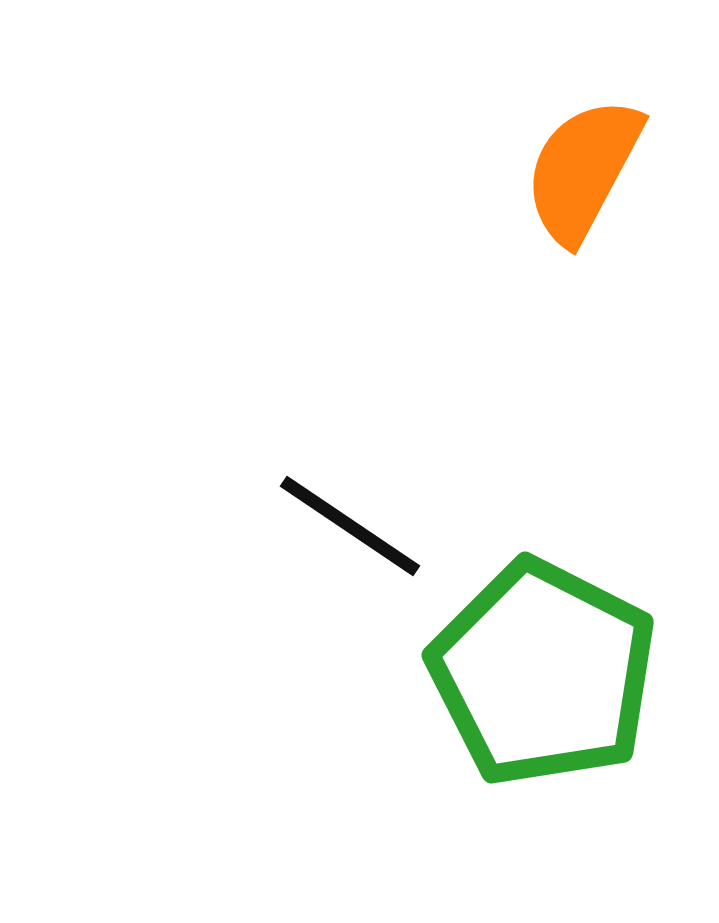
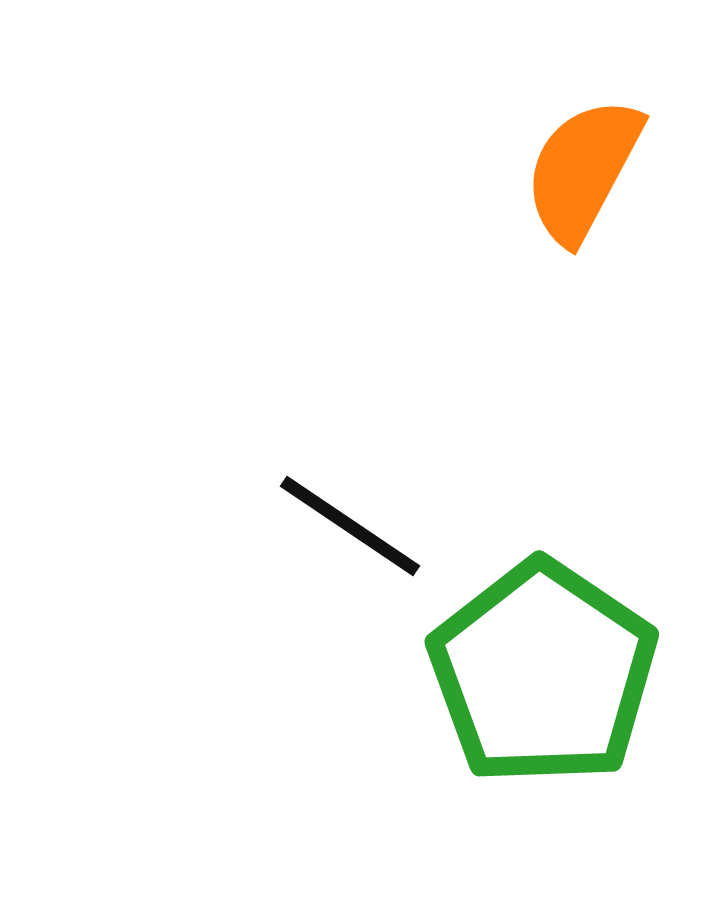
green pentagon: rotated 7 degrees clockwise
